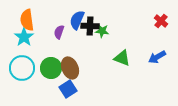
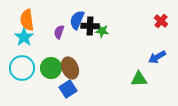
green triangle: moved 17 px right, 21 px down; rotated 24 degrees counterclockwise
